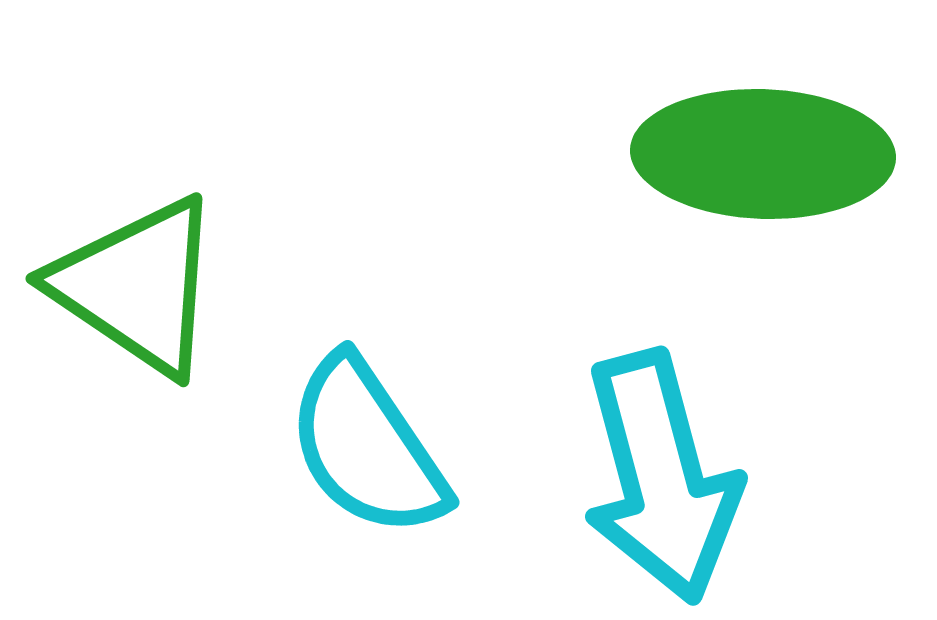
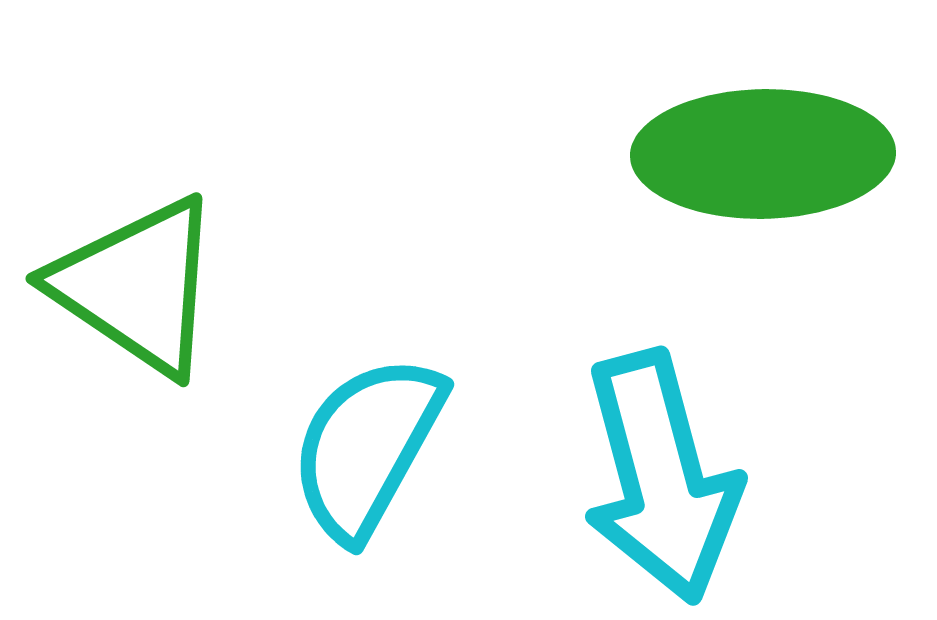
green ellipse: rotated 3 degrees counterclockwise
cyan semicircle: rotated 63 degrees clockwise
